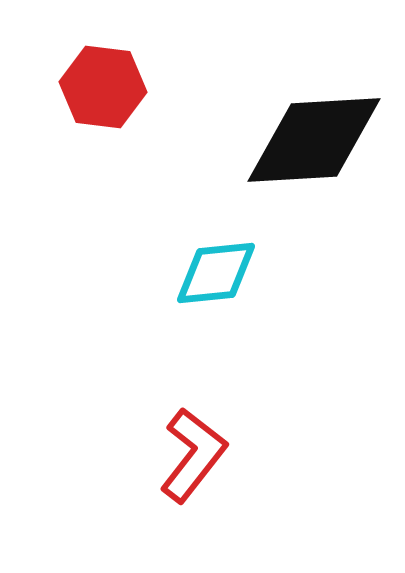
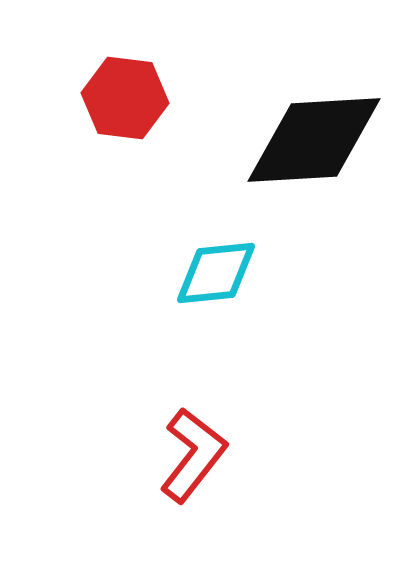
red hexagon: moved 22 px right, 11 px down
